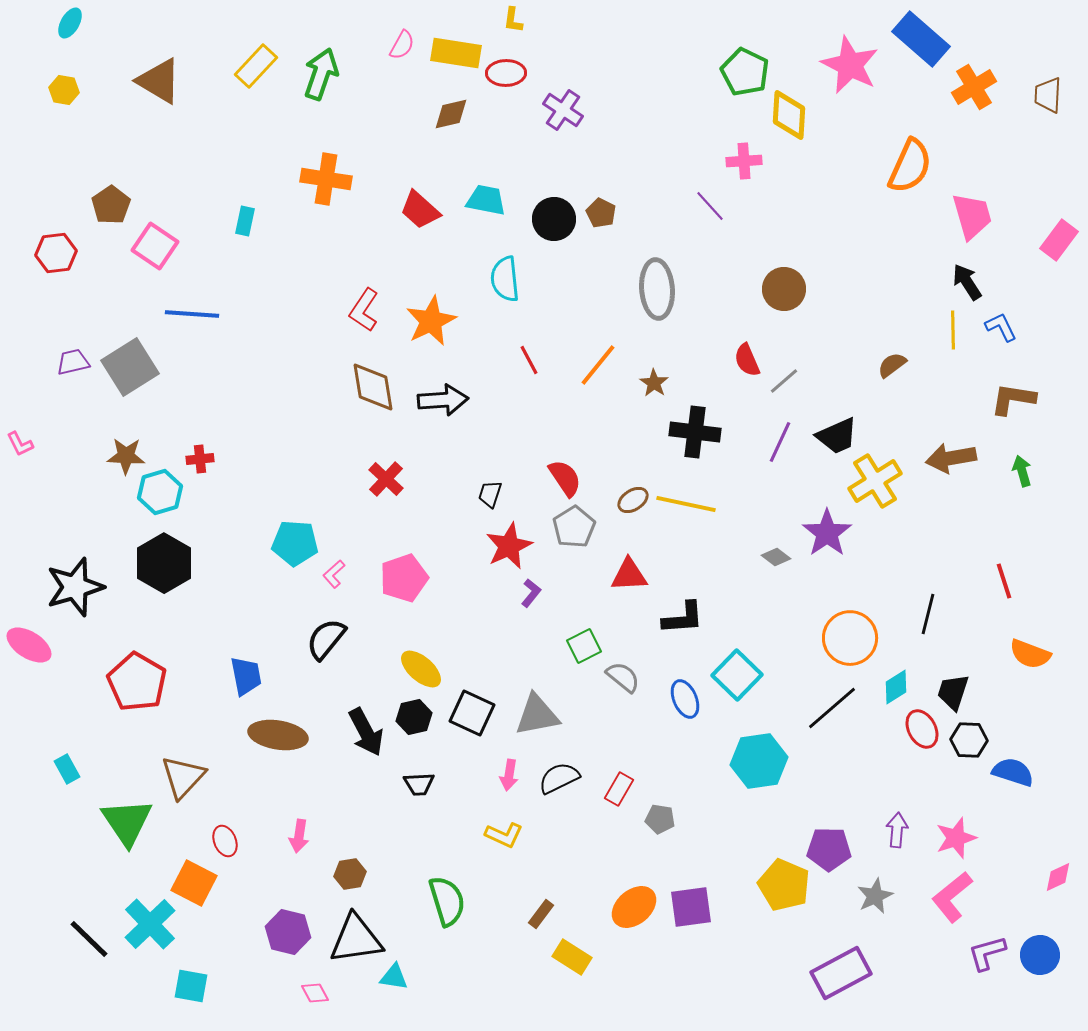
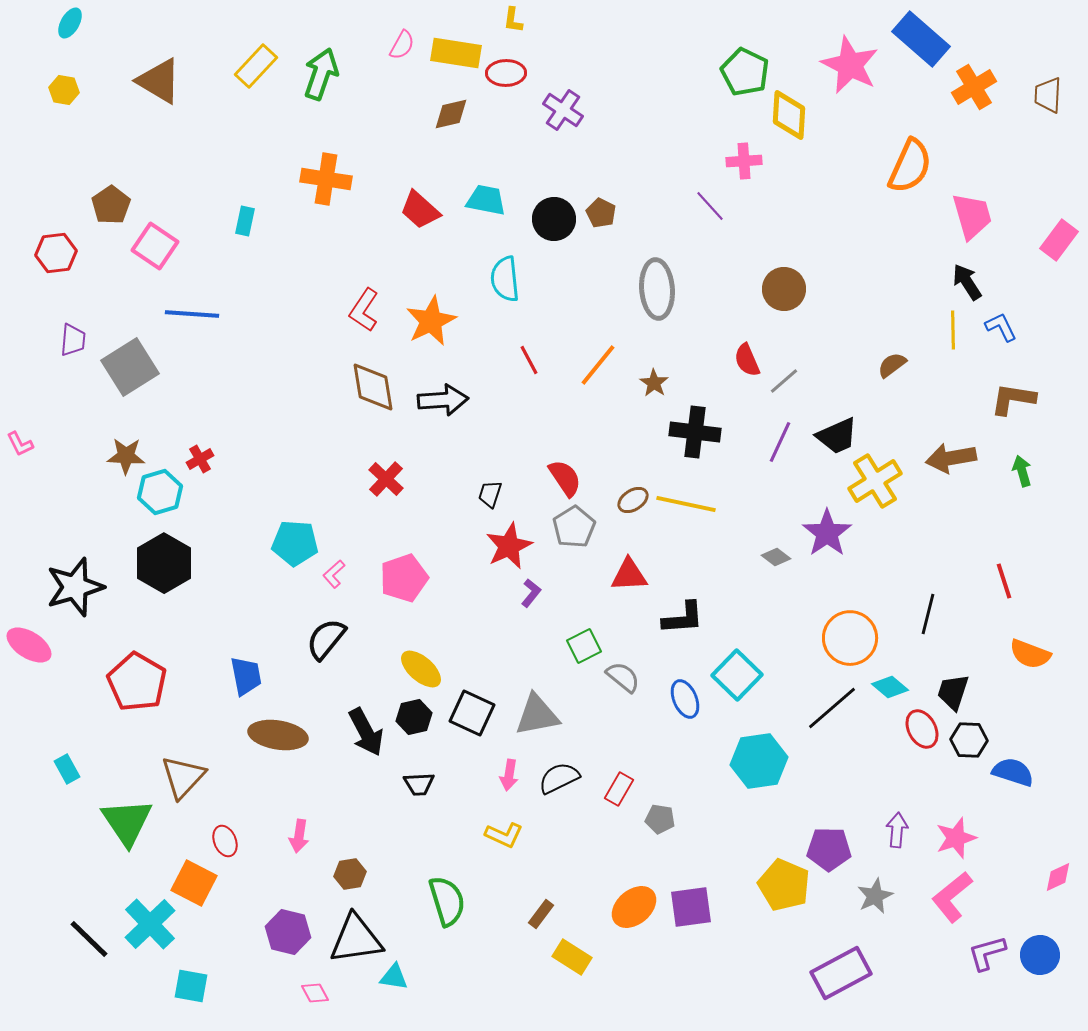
purple trapezoid at (73, 362): moved 22 px up; rotated 108 degrees clockwise
red cross at (200, 459): rotated 24 degrees counterclockwise
cyan diamond at (896, 687): moved 6 px left; rotated 72 degrees clockwise
